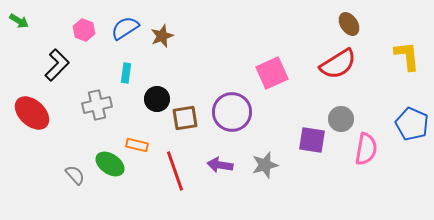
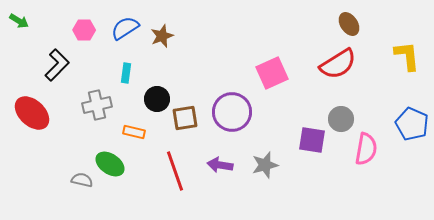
pink hexagon: rotated 20 degrees counterclockwise
orange rectangle: moved 3 px left, 13 px up
gray semicircle: moved 7 px right, 5 px down; rotated 35 degrees counterclockwise
